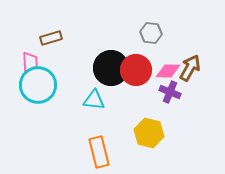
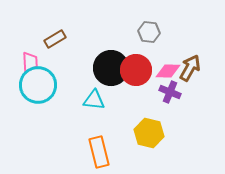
gray hexagon: moved 2 px left, 1 px up
brown rectangle: moved 4 px right, 1 px down; rotated 15 degrees counterclockwise
